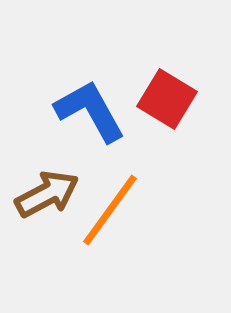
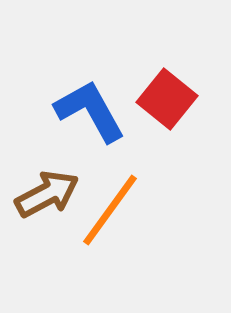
red square: rotated 8 degrees clockwise
